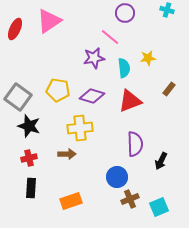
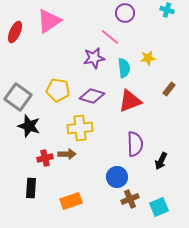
red ellipse: moved 3 px down
red cross: moved 16 px right
